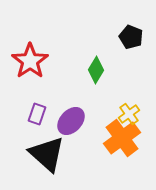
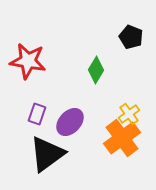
red star: moved 2 px left; rotated 27 degrees counterclockwise
purple ellipse: moved 1 px left, 1 px down
black triangle: rotated 42 degrees clockwise
